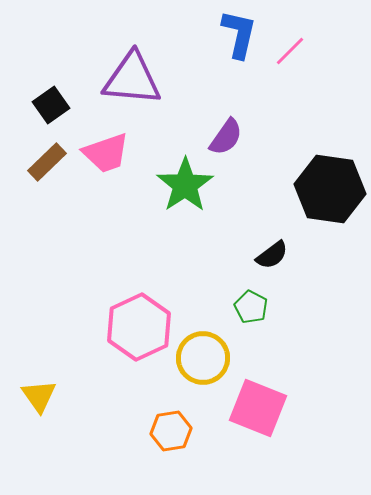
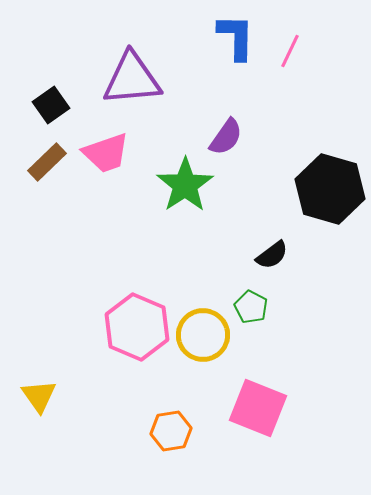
blue L-shape: moved 3 px left, 3 px down; rotated 12 degrees counterclockwise
pink line: rotated 20 degrees counterclockwise
purple triangle: rotated 10 degrees counterclockwise
black hexagon: rotated 8 degrees clockwise
pink hexagon: moved 2 px left; rotated 12 degrees counterclockwise
yellow circle: moved 23 px up
